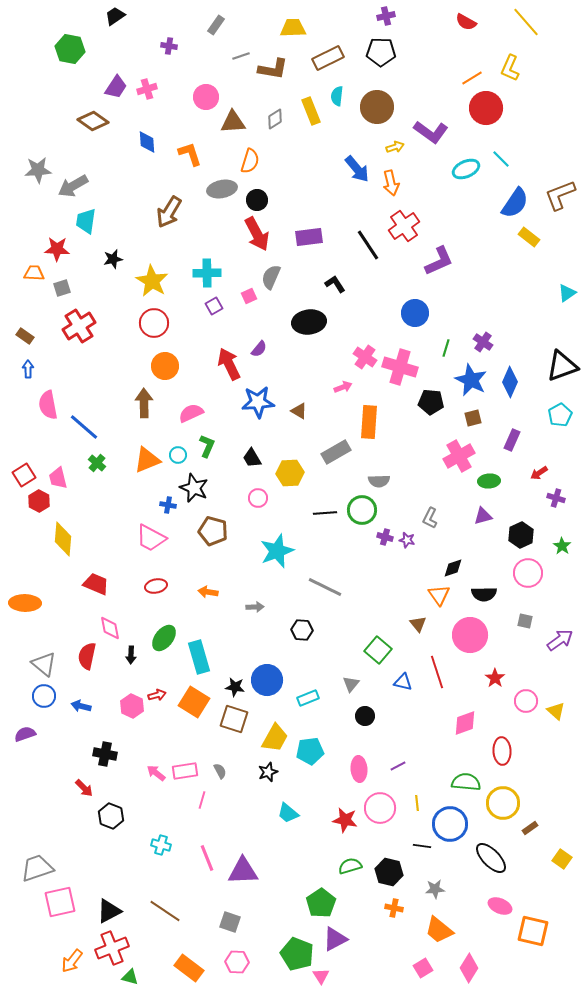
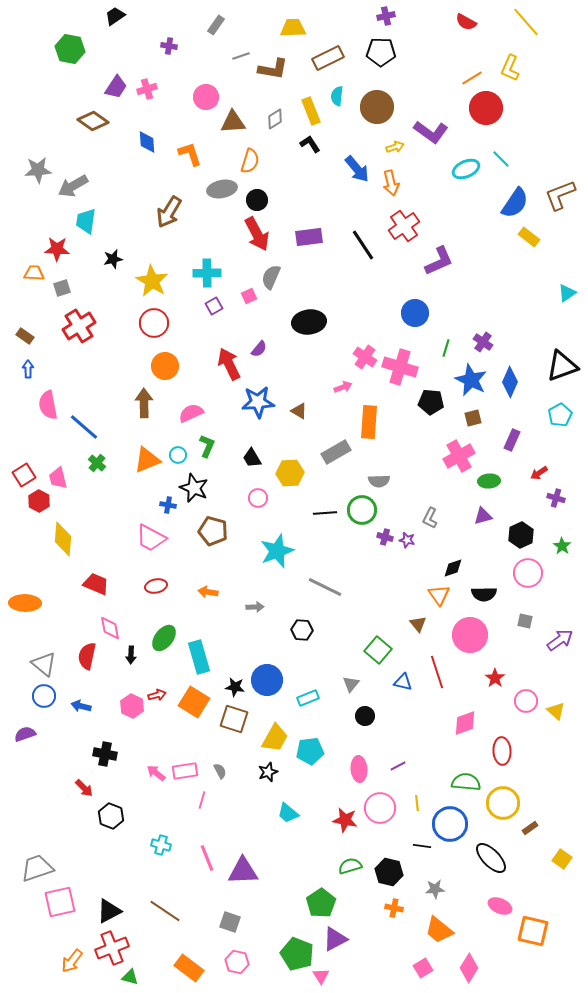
black line at (368, 245): moved 5 px left
black L-shape at (335, 284): moved 25 px left, 140 px up
pink hexagon at (237, 962): rotated 10 degrees clockwise
